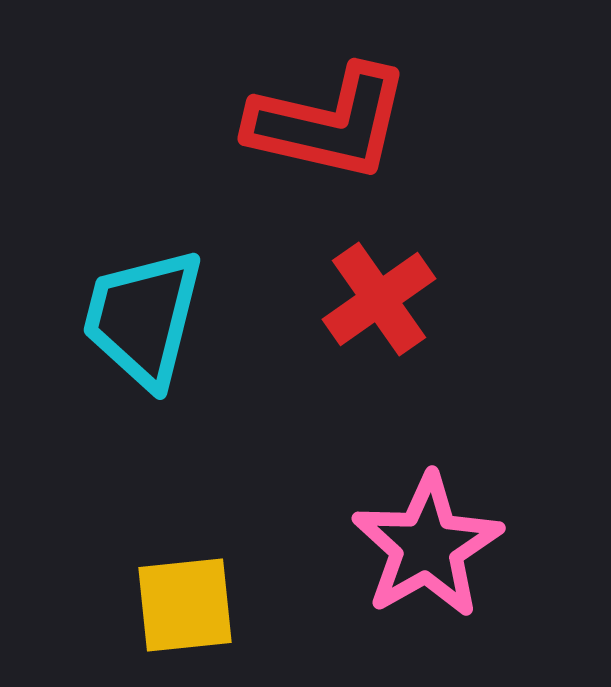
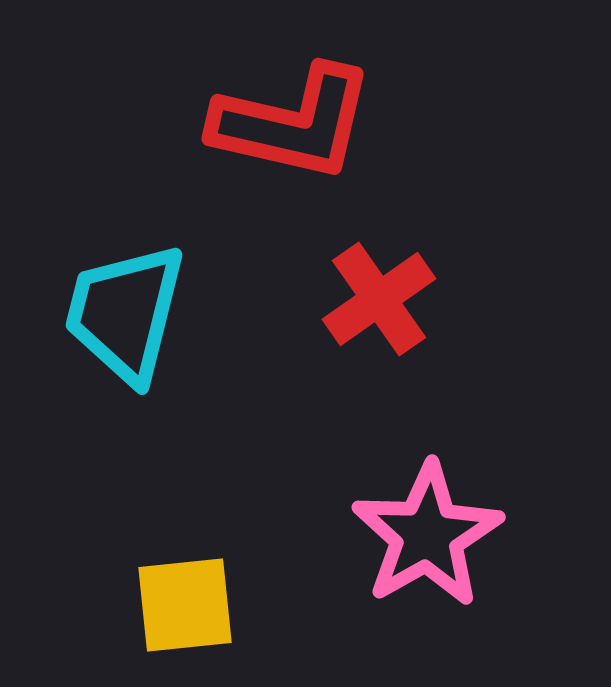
red L-shape: moved 36 px left
cyan trapezoid: moved 18 px left, 5 px up
pink star: moved 11 px up
